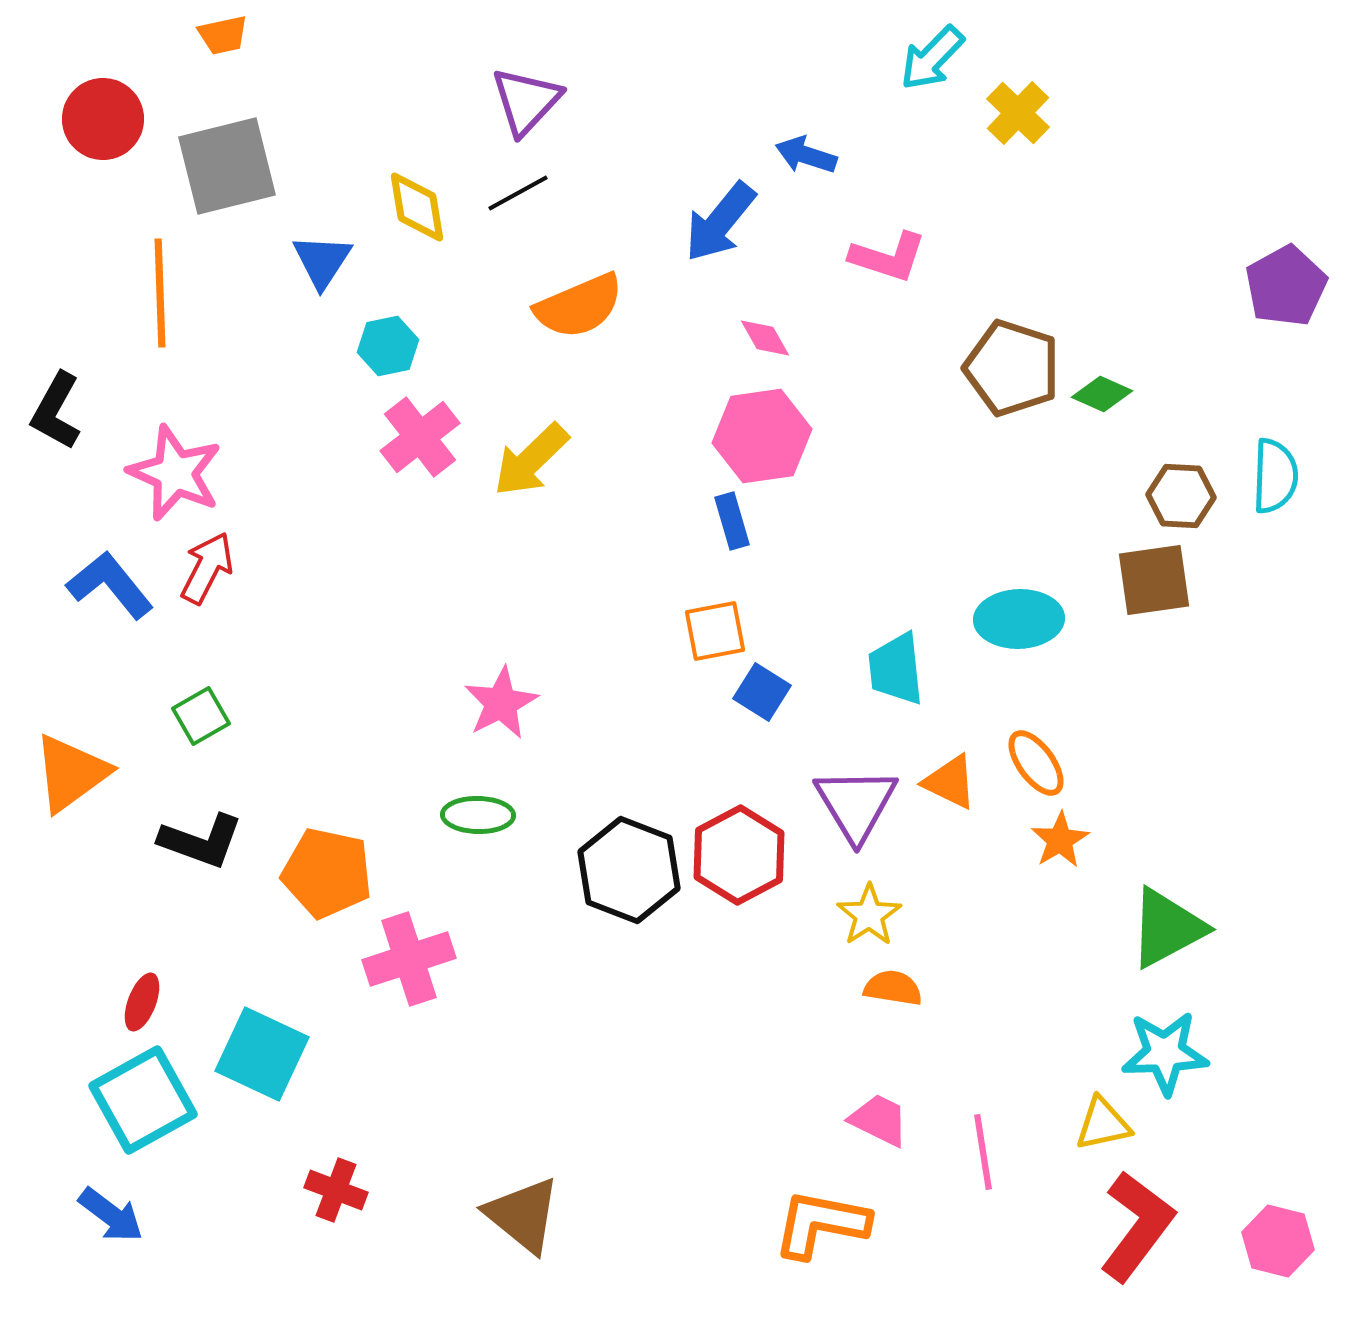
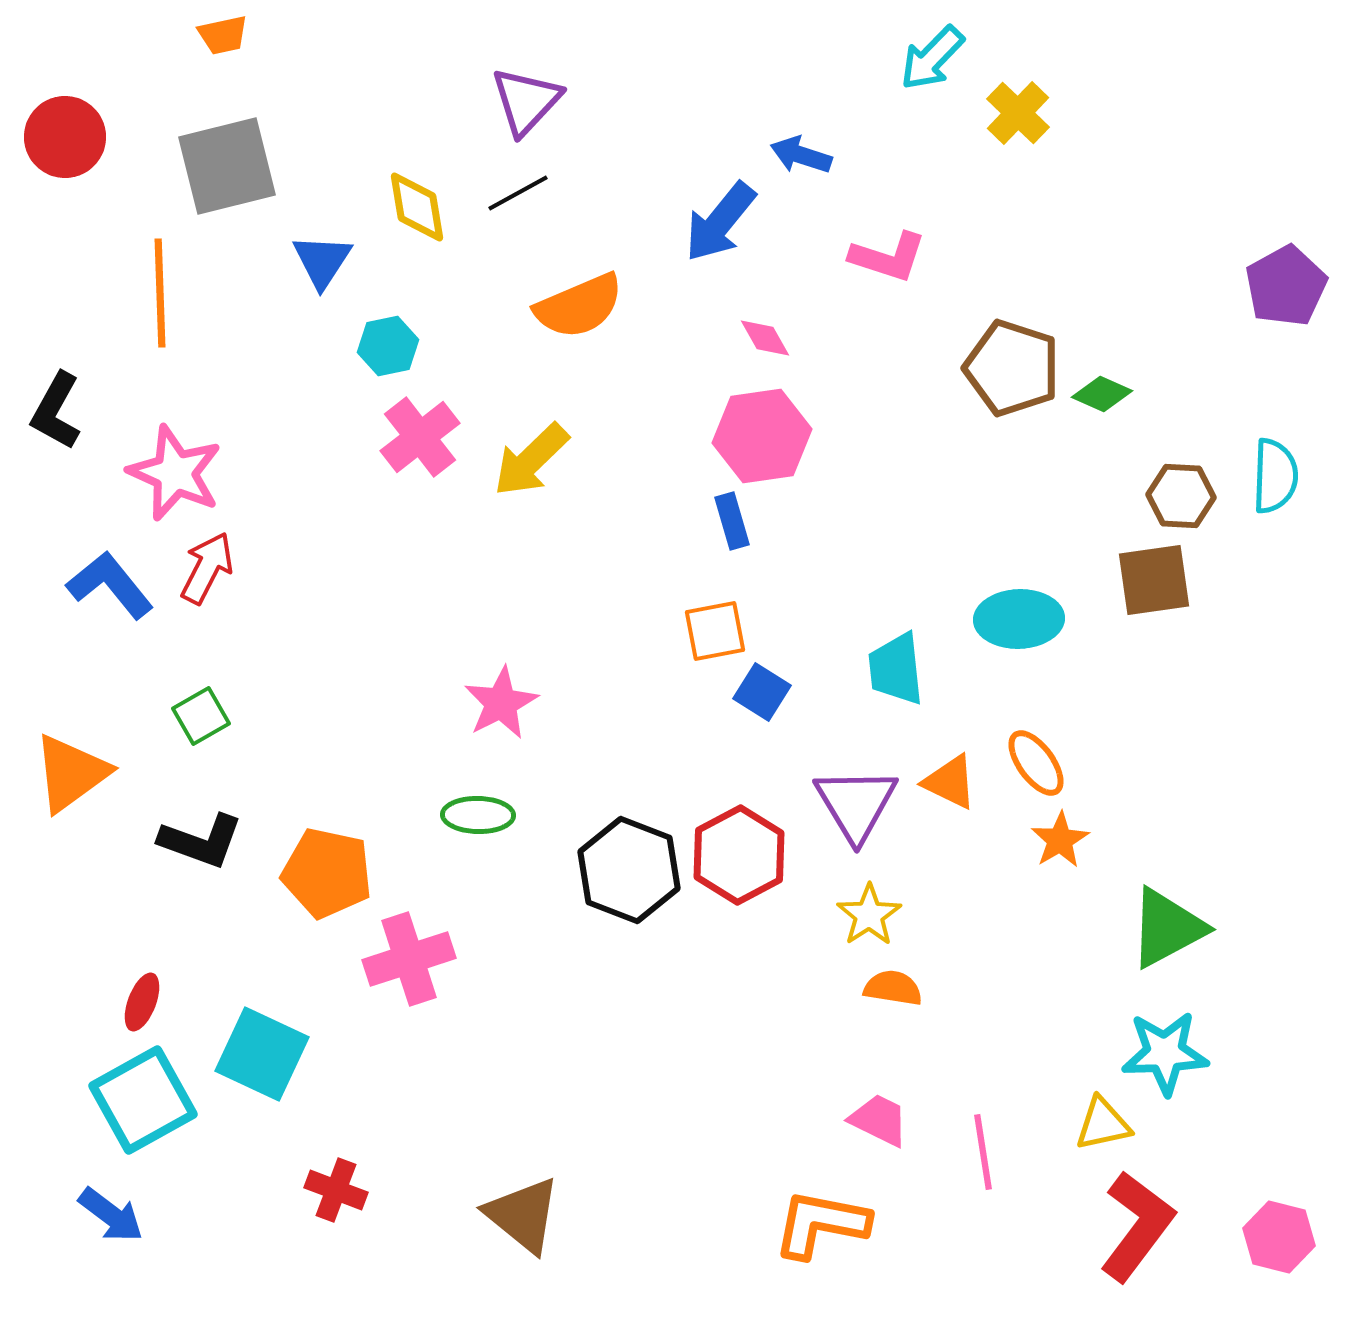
red circle at (103, 119): moved 38 px left, 18 px down
blue arrow at (806, 155): moved 5 px left
pink hexagon at (1278, 1241): moved 1 px right, 4 px up
